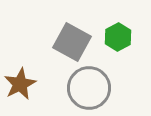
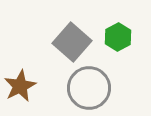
gray square: rotated 12 degrees clockwise
brown star: moved 2 px down
